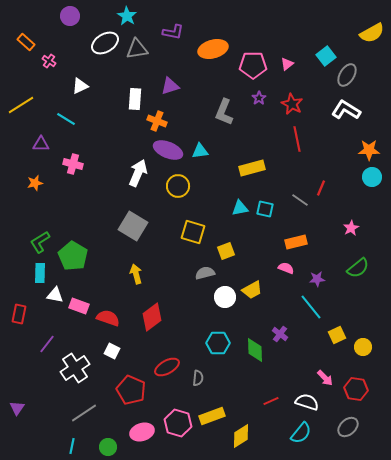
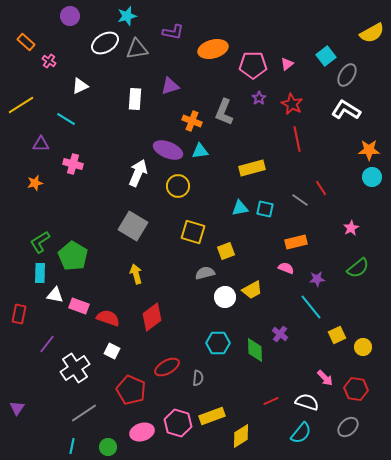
cyan star at (127, 16): rotated 24 degrees clockwise
orange cross at (157, 121): moved 35 px right
red line at (321, 188): rotated 56 degrees counterclockwise
